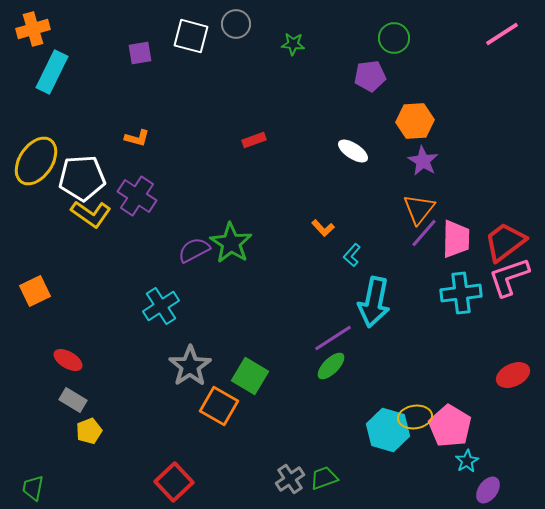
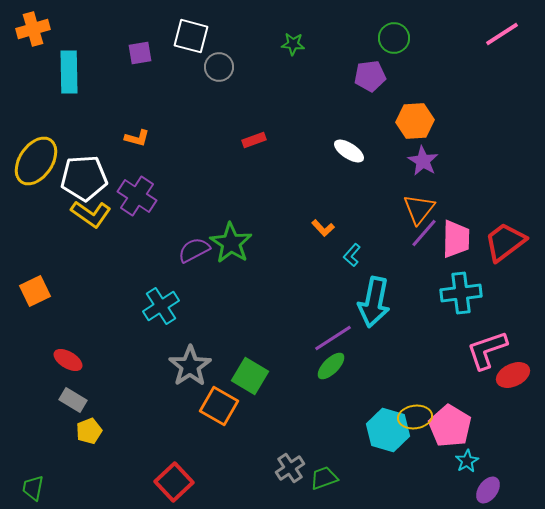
gray circle at (236, 24): moved 17 px left, 43 px down
cyan rectangle at (52, 72): moved 17 px right; rotated 27 degrees counterclockwise
white ellipse at (353, 151): moved 4 px left
white pentagon at (82, 178): moved 2 px right
pink L-shape at (509, 277): moved 22 px left, 73 px down
gray cross at (290, 479): moved 11 px up
